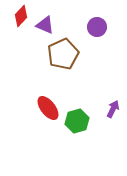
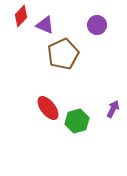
purple circle: moved 2 px up
